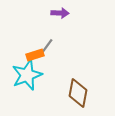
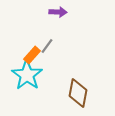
purple arrow: moved 2 px left, 1 px up
orange rectangle: moved 3 px left; rotated 30 degrees counterclockwise
cyan star: rotated 16 degrees counterclockwise
